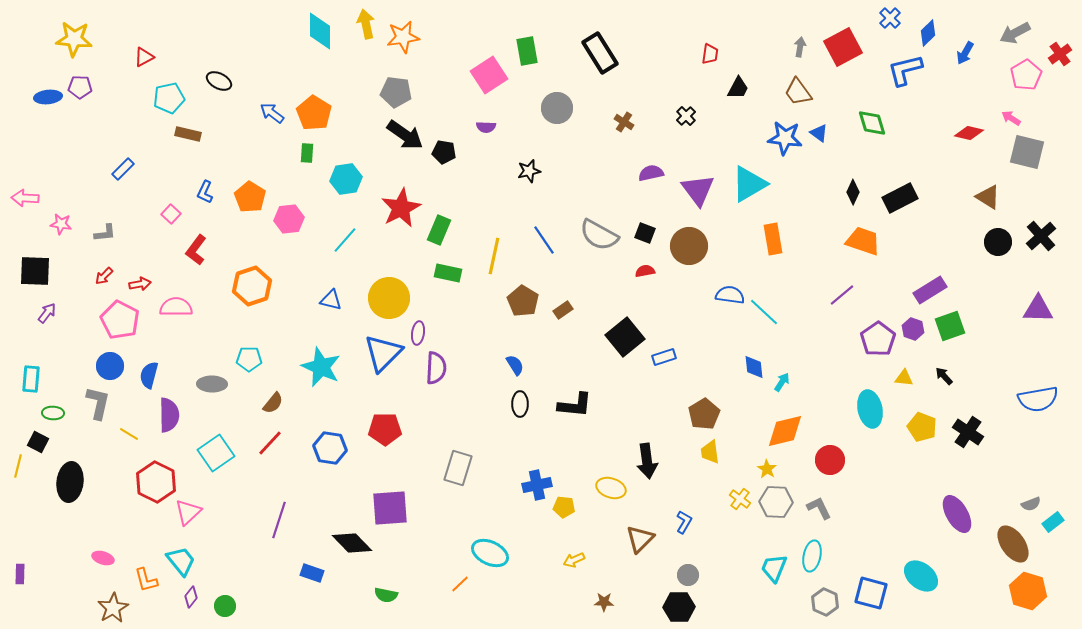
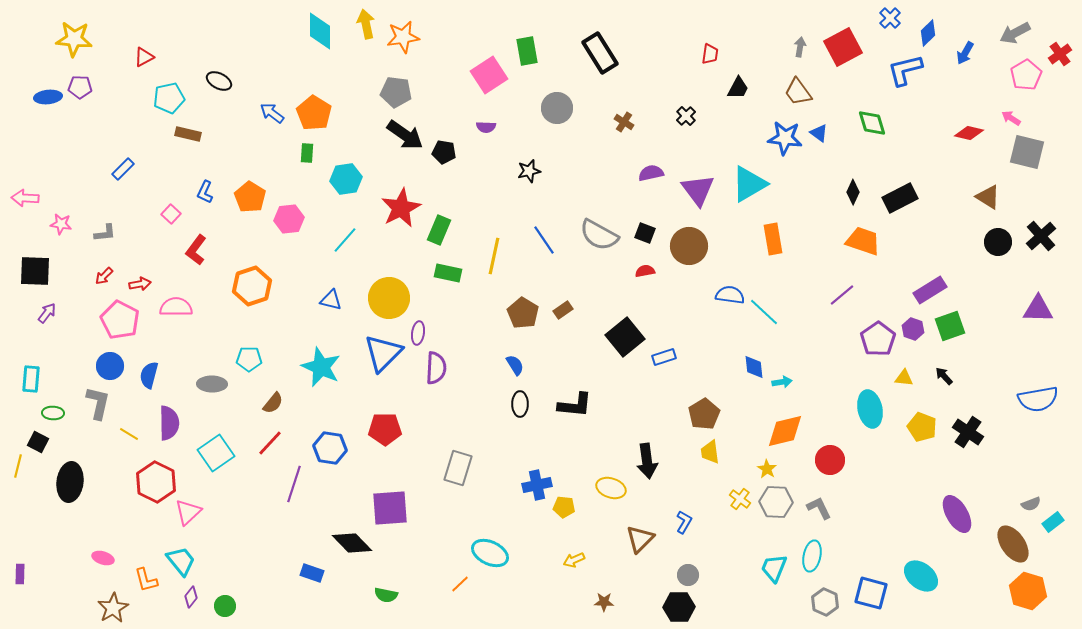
brown pentagon at (523, 301): moved 12 px down
cyan arrow at (782, 382): rotated 48 degrees clockwise
purple semicircle at (169, 415): moved 8 px down
purple line at (279, 520): moved 15 px right, 36 px up
